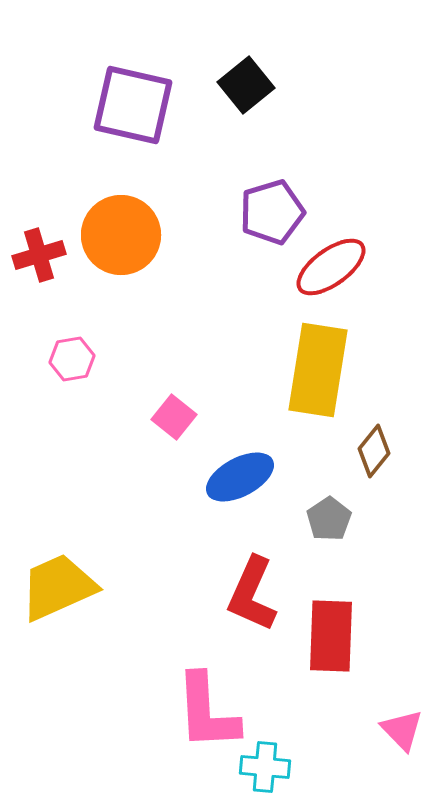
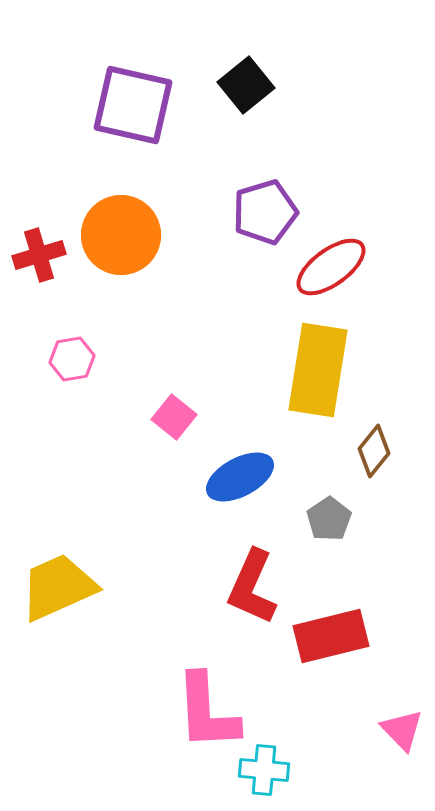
purple pentagon: moved 7 px left
red L-shape: moved 7 px up
red rectangle: rotated 74 degrees clockwise
cyan cross: moved 1 px left, 3 px down
